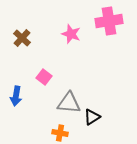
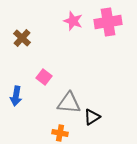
pink cross: moved 1 px left, 1 px down
pink star: moved 2 px right, 13 px up
